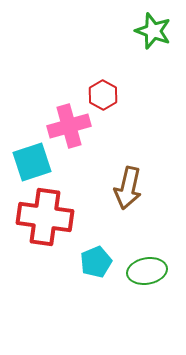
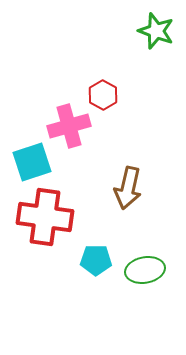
green star: moved 3 px right
cyan pentagon: moved 2 px up; rotated 24 degrees clockwise
green ellipse: moved 2 px left, 1 px up
